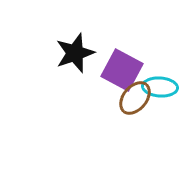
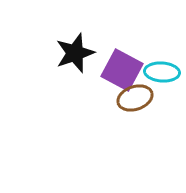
cyan ellipse: moved 2 px right, 15 px up
brown ellipse: rotated 32 degrees clockwise
